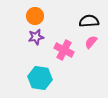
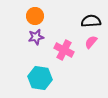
black semicircle: moved 2 px right
